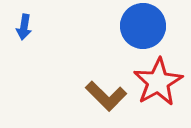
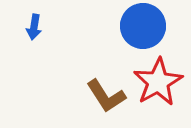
blue arrow: moved 10 px right
brown L-shape: rotated 12 degrees clockwise
